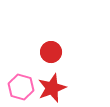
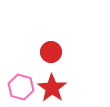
red star: rotated 16 degrees counterclockwise
